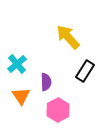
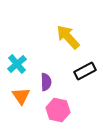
black rectangle: rotated 30 degrees clockwise
pink hexagon: rotated 20 degrees counterclockwise
